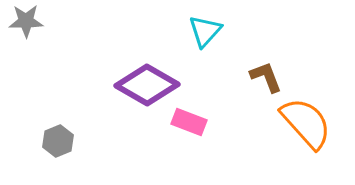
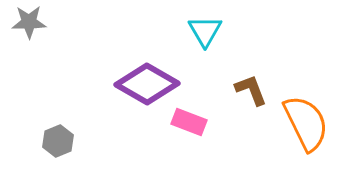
gray star: moved 3 px right, 1 px down
cyan triangle: rotated 12 degrees counterclockwise
brown L-shape: moved 15 px left, 13 px down
purple diamond: moved 1 px up
orange semicircle: rotated 16 degrees clockwise
